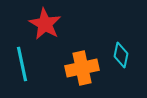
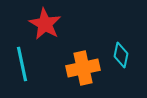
orange cross: moved 1 px right
